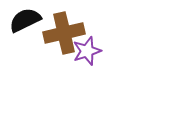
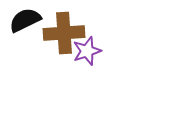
brown cross: rotated 9 degrees clockwise
